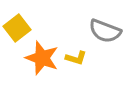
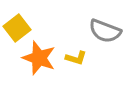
orange star: moved 3 px left
